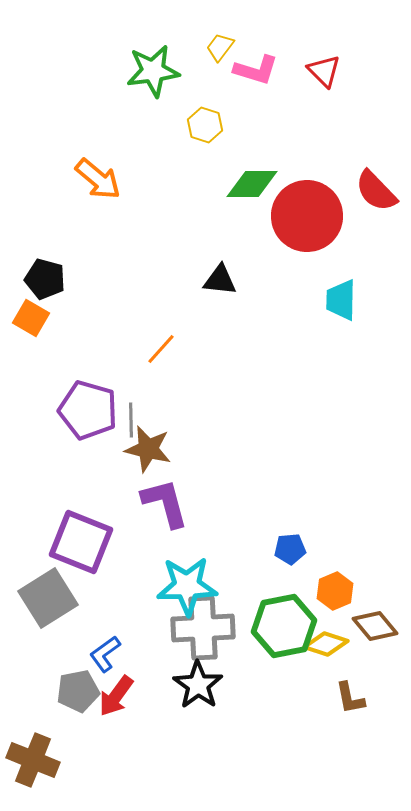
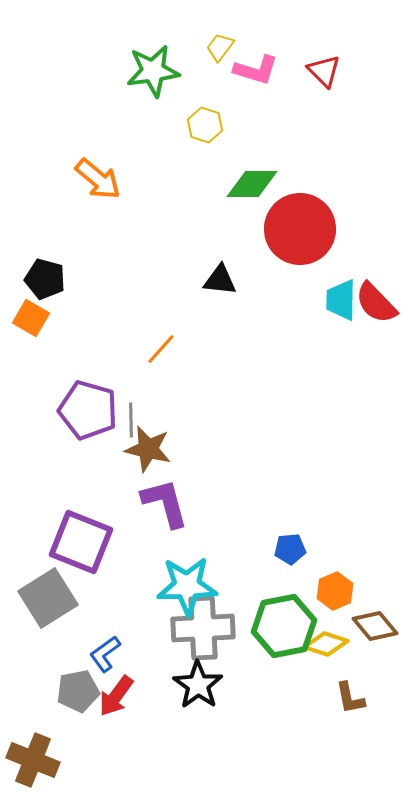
red semicircle: moved 112 px down
red circle: moved 7 px left, 13 px down
